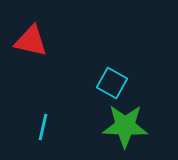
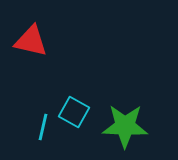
cyan square: moved 38 px left, 29 px down
